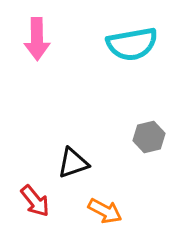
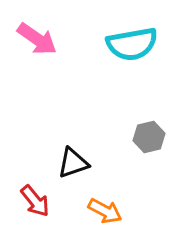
pink arrow: rotated 54 degrees counterclockwise
